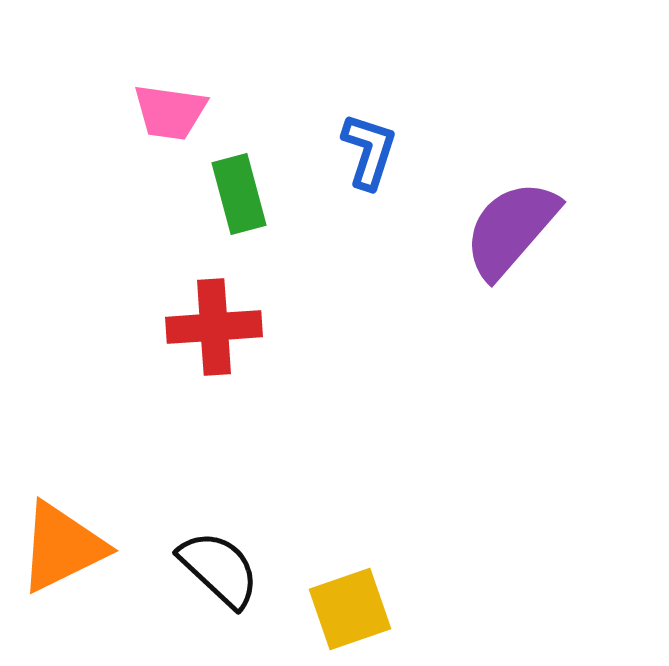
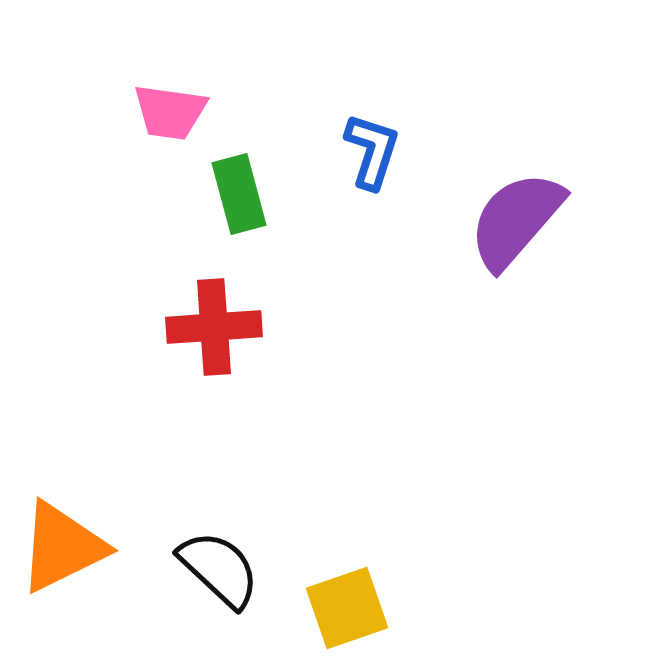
blue L-shape: moved 3 px right
purple semicircle: moved 5 px right, 9 px up
yellow square: moved 3 px left, 1 px up
